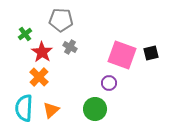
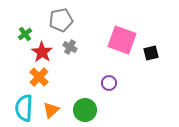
gray pentagon: rotated 15 degrees counterclockwise
pink square: moved 15 px up
green circle: moved 10 px left, 1 px down
